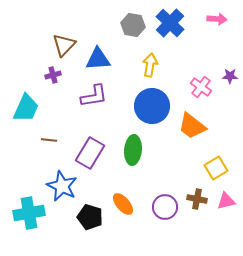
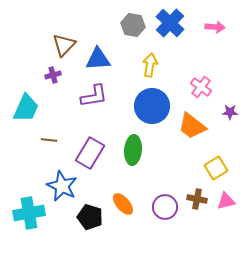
pink arrow: moved 2 px left, 8 px down
purple star: moved 36 px down
